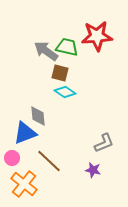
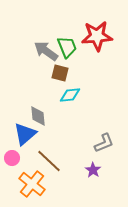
green trapezoid: rotated 55 degrees clockwise
cyan diamond: moved 5 px right, 3 px down; rotated 40 degrees counterclockwise
blue triangle: moved 1 px down; rotated 20 degrees counterclockwise
purple star: rotated 21 degrees clockwise
orange cross: moved 8 px right
